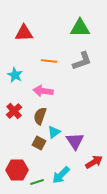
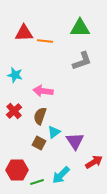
orange line: moved 4 px left, 20 px up
cyan star: rotated 14 degrees counterclockwise
